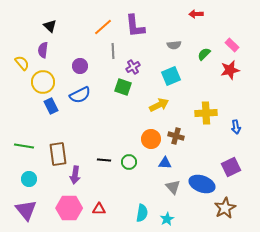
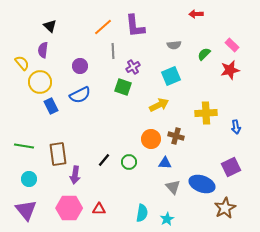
yellow circle: moved 3 px left
black line: rotated 56 degrees counterclockwise
